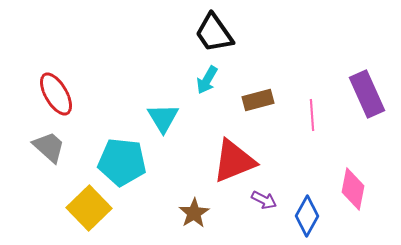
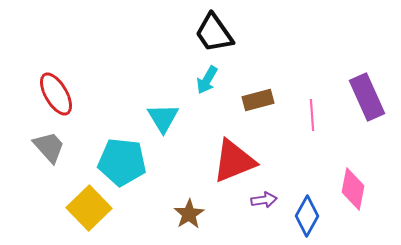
purple rectangle: moved 3 px down
gray trapezoid: rotated 6 degrees clockwise
purple arrow: rotated 35 degrees counterclockwise
brown star: moved 5 px left, 1 px down
